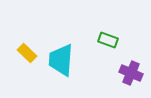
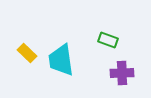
cyan trapezoid: rotated 12 degrees counterclockwise
purple cross: moved 9 px left; rotated 25 degrees counterclockwise
